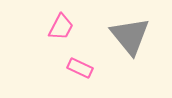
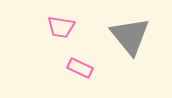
pink trapezoid: rotated 72 degrees clockwise
